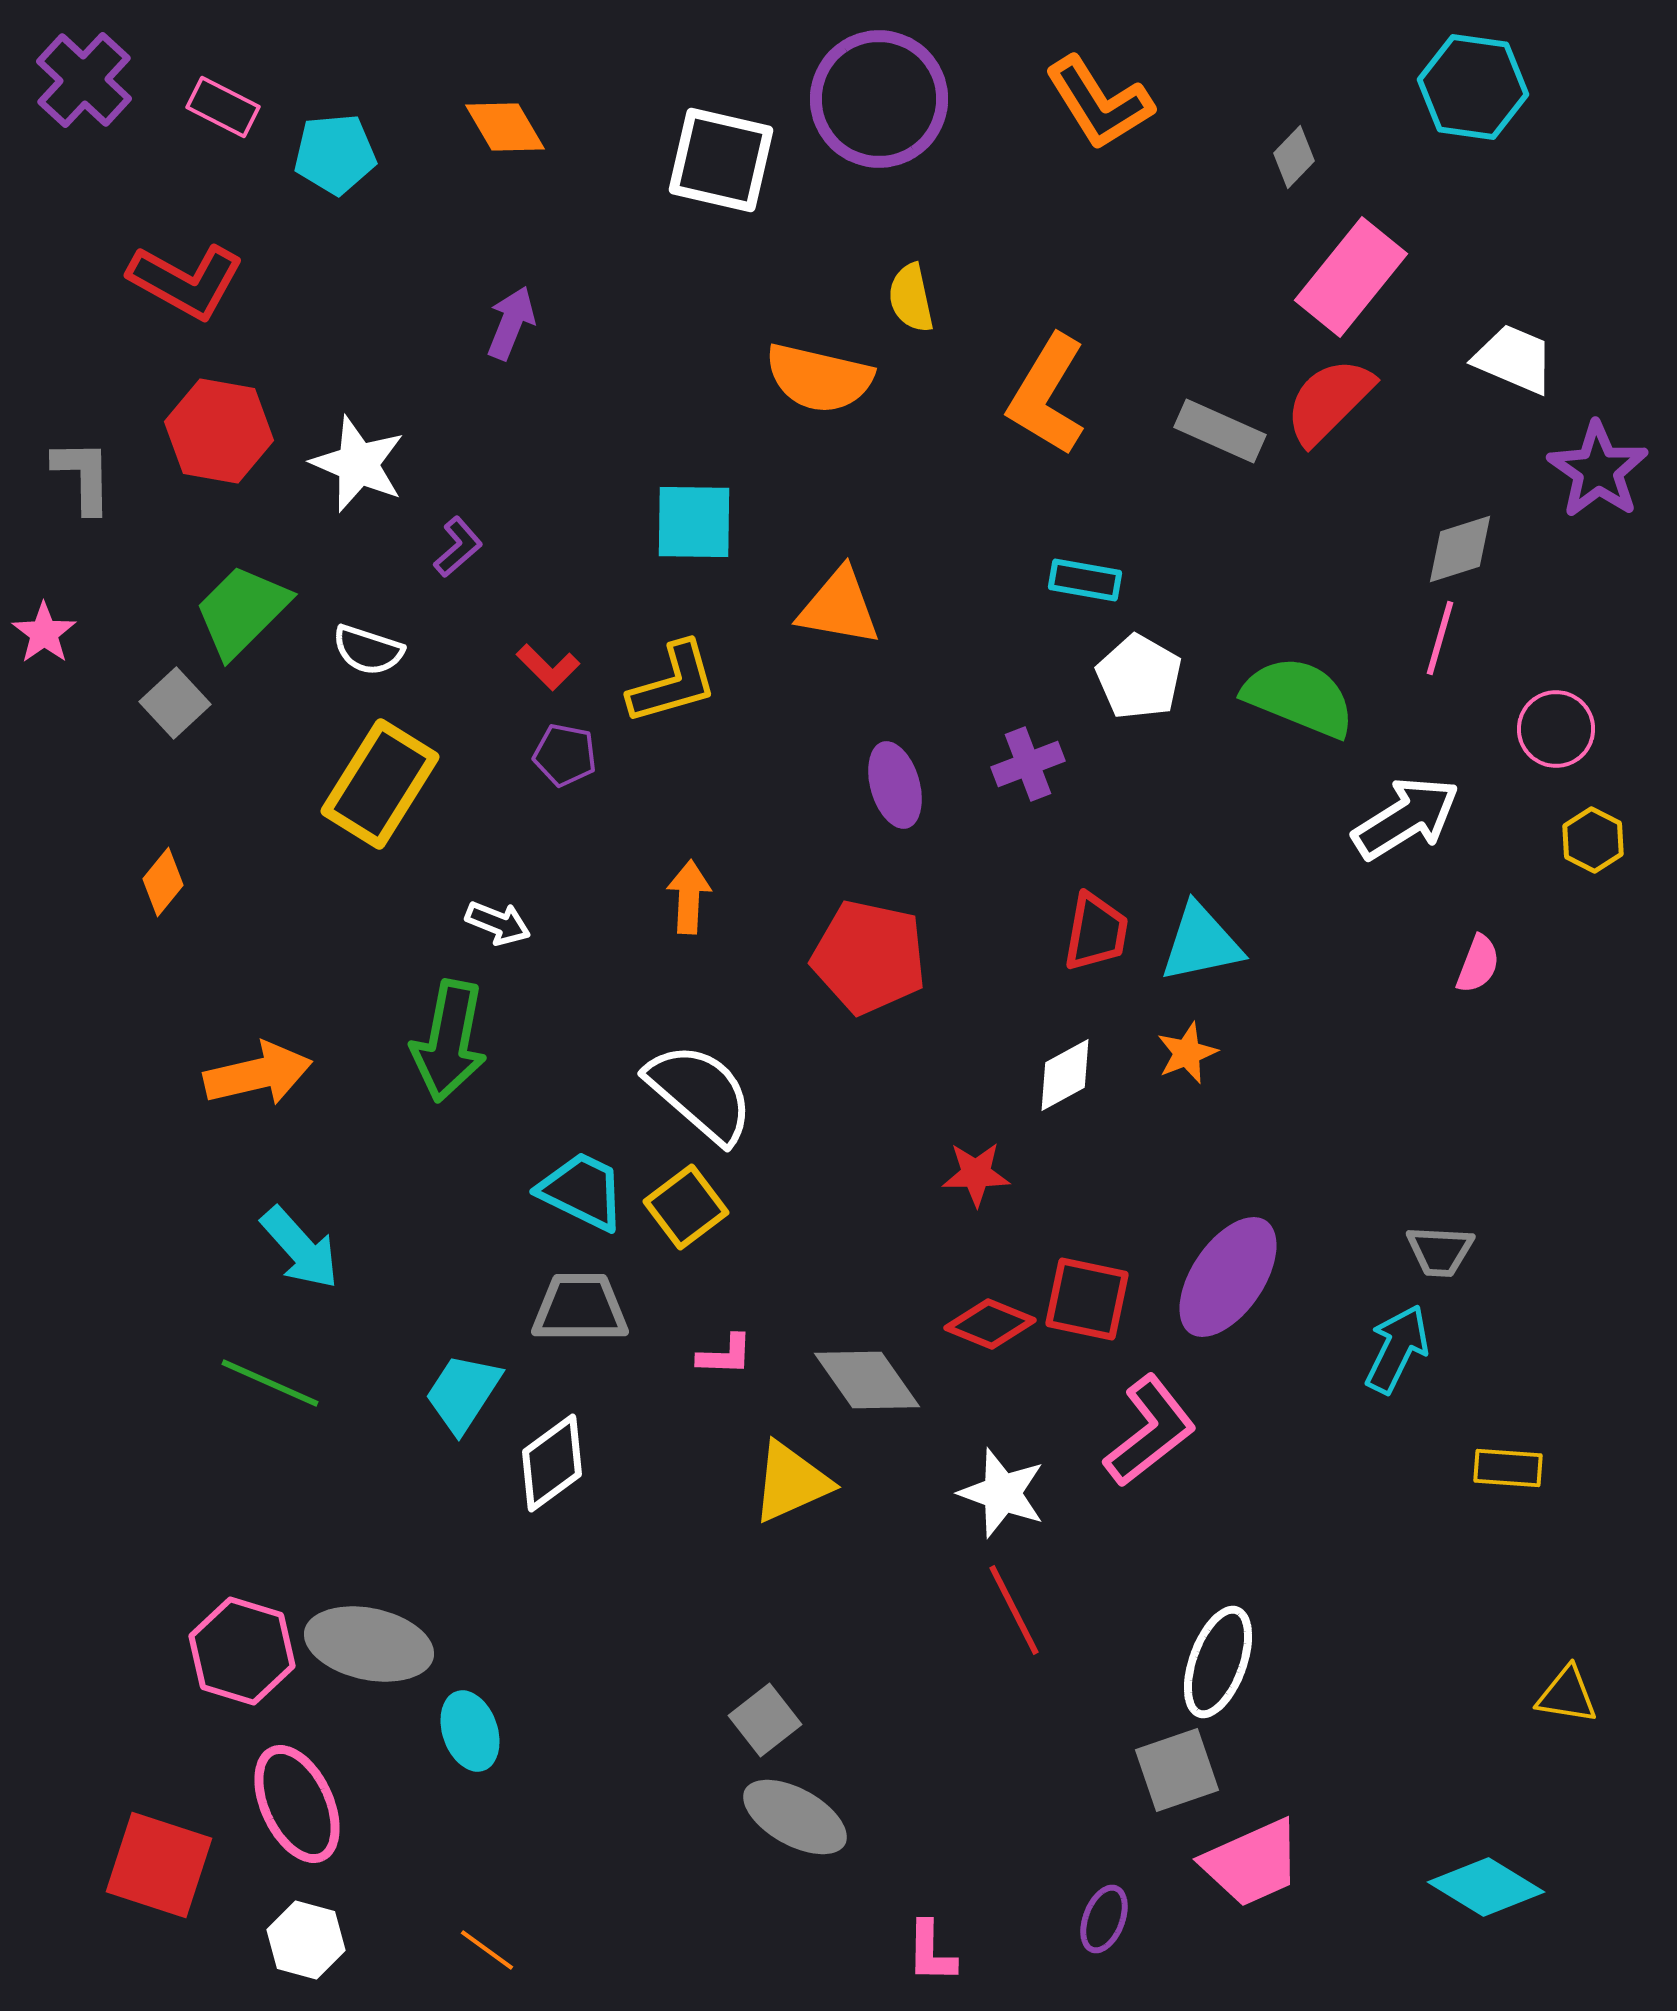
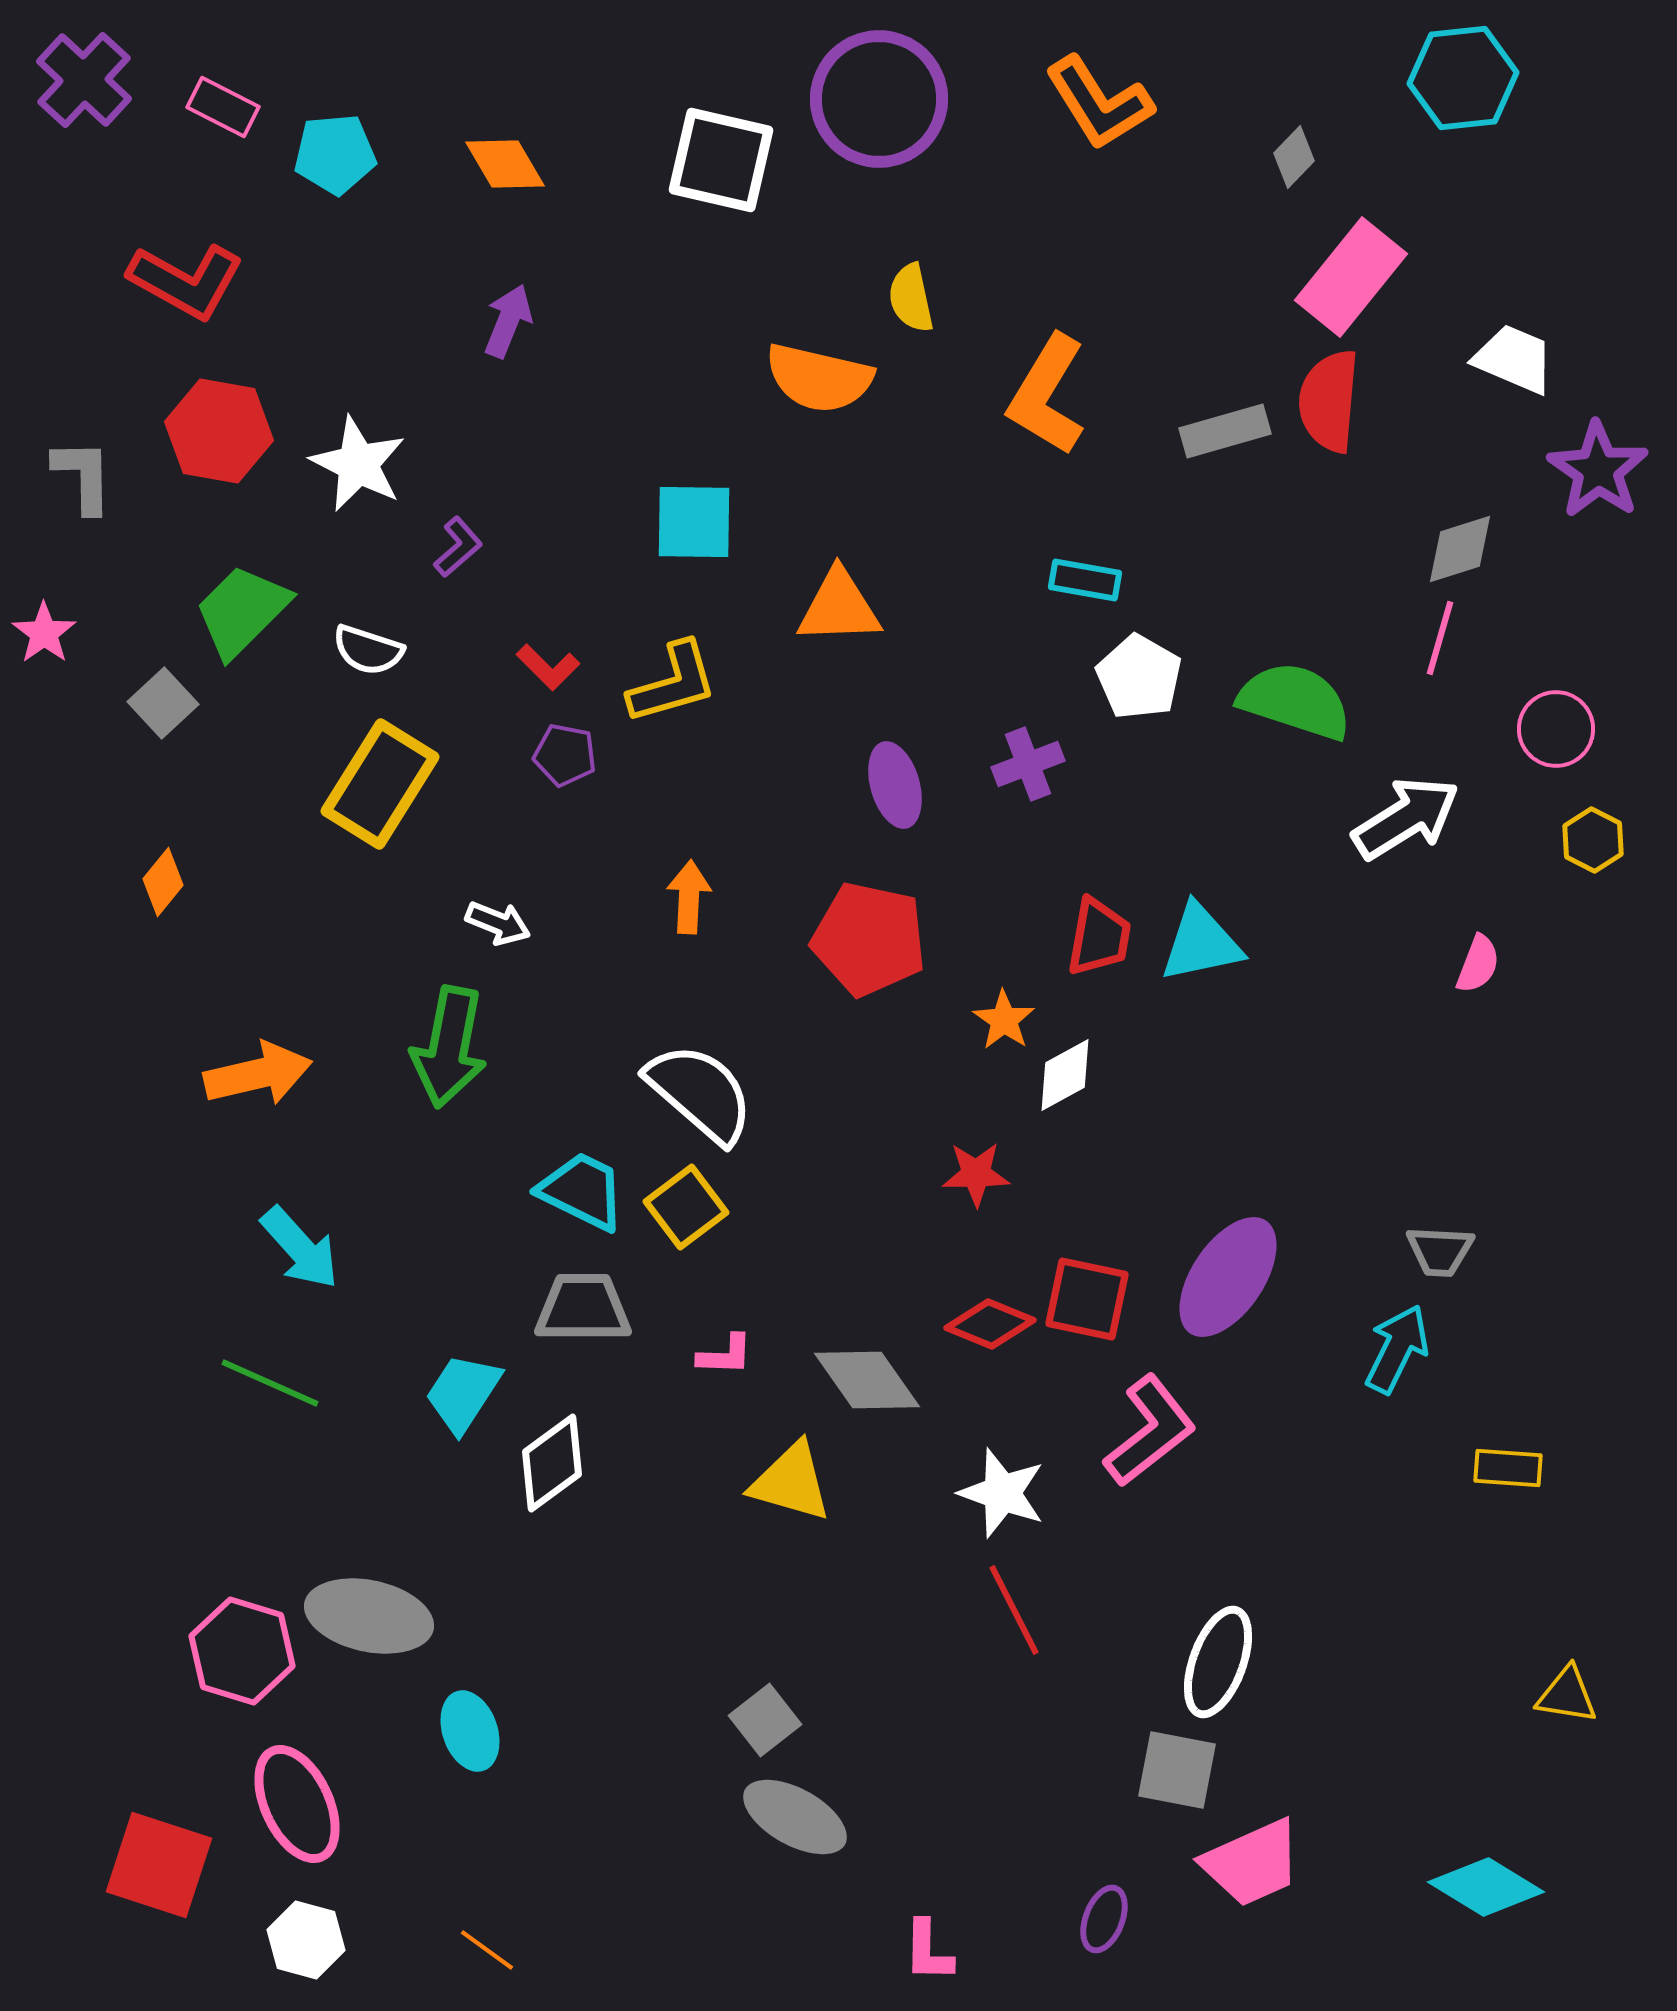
cyan hexagon at (1473, 87): moved 10 px left, 9 px up; rotated 14 degrees counterclockwise
orange diamond at (505, 127): moved 37 px down
purple arrow at (511, 323): moved 3 px left, 2 px up
red semicircle at (1329, 401): rotated 40 degrees counterclockwise
gray rectangle at (1220, 431): moved 5 px right; rotated 40 degrees counterclockwise
white star at (358, 464): rotated 4 degrees clockwise
orange triangle at (839, 607): rotated 12 degrees counterclockwise
green semicircle at (1299, 697): moved 4 px left, 4 px down; rotated 4 degrees counterclockwise
gray square at (175, 703): moved 12 px left
red trapezoid at (1096, 932): moved 3 px right, 5 px down
red pentagon at (869, 957): moved 18 px up
green arrow at (449, 1041): moved 6 px down
orange star at (1187, 1053): moved 183 px left, 33 px up; rotated 16 degrees counterclockwise
gray trapezoid at (580, 1308): moved 3 px right
yellow triangle at (791, 1482): rotated 40 degrees clockwise
gray ellipse at (369, 1644): moved 28 px up
gray square at (1177, 1770): rotated 30 degrees clockwise
pink L-shape at (931, 1952): moved 3 px left, 1 px up
